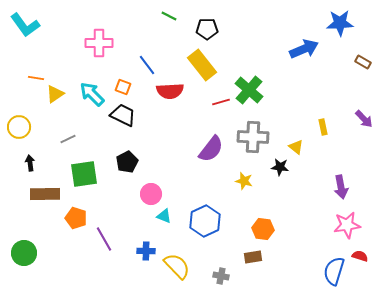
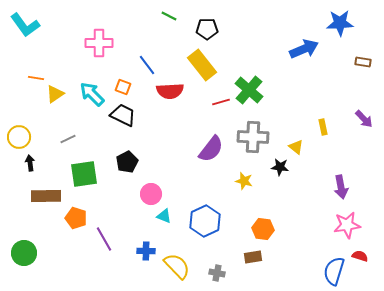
brown rectangle at (363, 62): rotated 21 degrees counterclockwise
yellow circle at (19, 127): moved 10 px down
brown rectangle at (45, 194): moved 1 px right, 2 px down
gray cross at (221, 276): moved 4 px left, 3 px up
